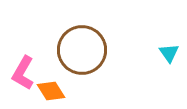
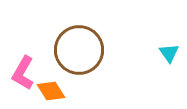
brown circle: moved 3 px left
